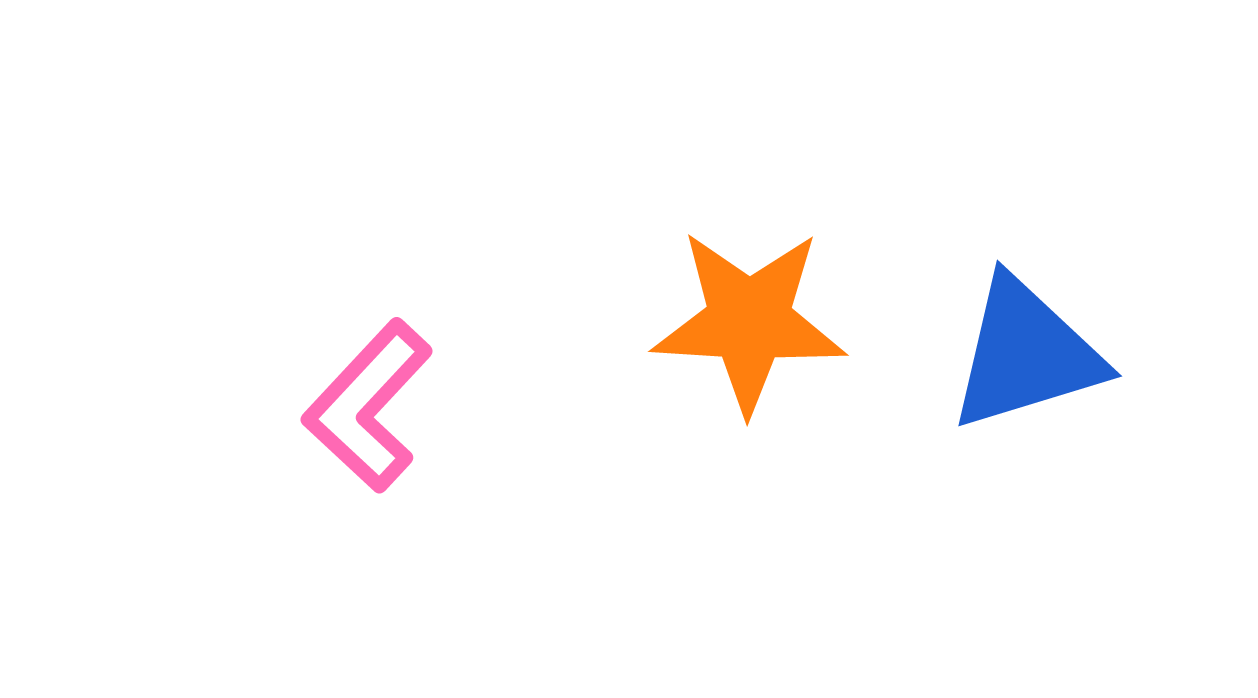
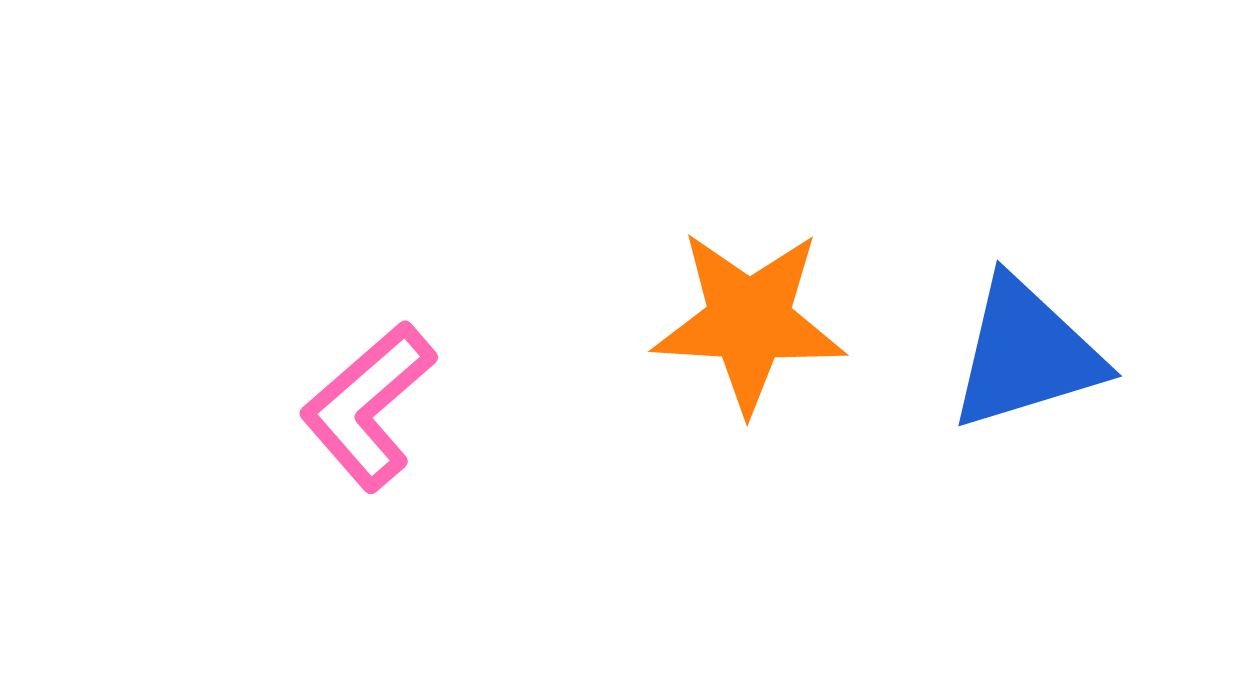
pink L-shape: rotated 6 degrees clockwise
